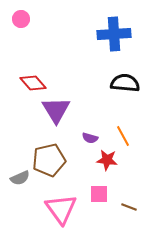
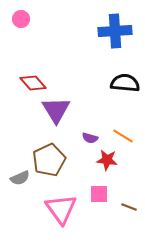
blue cross: moved 1 px right, 3 px up
orange line: rotated 30 degrees counterclockwise
brown pentagon: rotated 12 degrees counterclockwise
